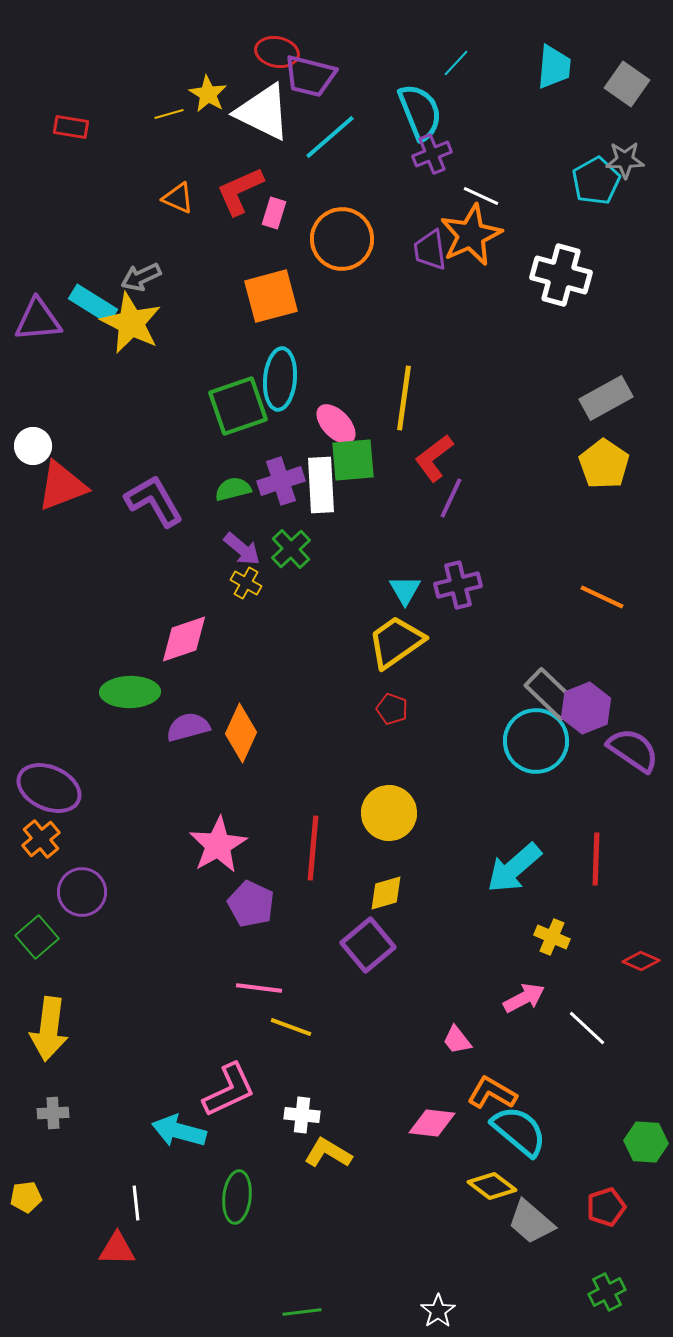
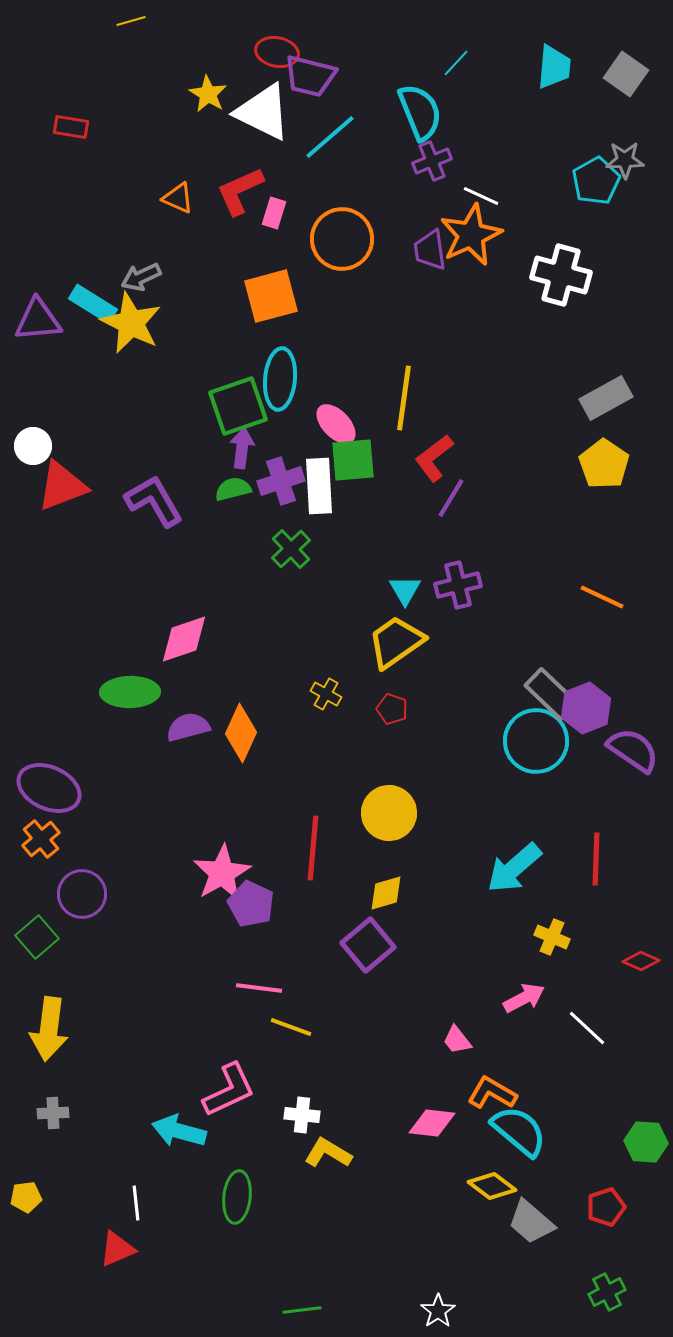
gray square at (627, 84): moved 1 px left, 10 px up
yellow line at (169, 114): moved 38 px left, 93 px up
purple cross at (432, 154): moved 7 px down
white rectangle at (321, 485): moved 2 px left, 1 px down
purple line at (451, 498): rotated 6 degrees clockwise
purple arrow at (242, 549): moved 101 px up; rotated 123 degrees counterclockwise
yellow cross at (246, 583): moved 80 px right, 111 px down
pink star at (218, 845): moved 4 px right, 28 px down
purple circle at (82, 892): moved 2 px down
red triangle at (117, 1249): rotated 24 degrees counterclockwise
green line at (302, 1312): moved 2 px up
